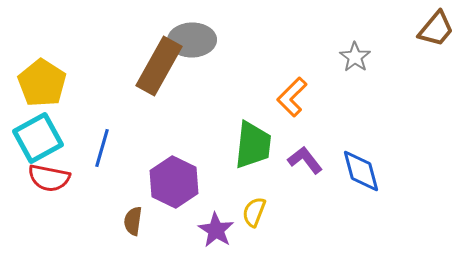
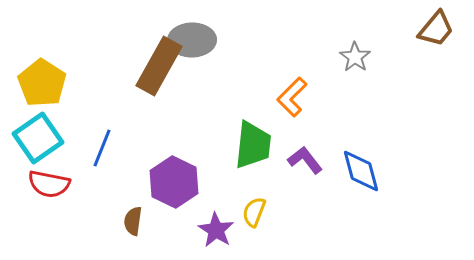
cyan square: rotated 6 degrees counterclockwise
blue line: rotated 6 degrees clockwise
red semicircle: moved 6 px down
